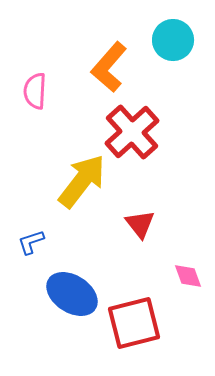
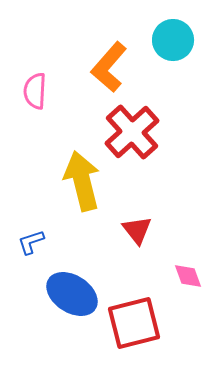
yellow arrow: rotated 52 degrees counterclockwise
red triangle: moved 3 px left, 6 px down
